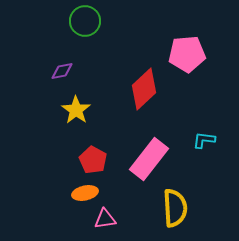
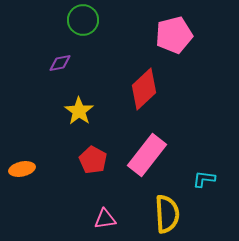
green circle: moved 2 px left, 1 px up
pink pentagon: moved 13 px left, 19 px up; rotated 9 degrees counterclockwise
purple diamond: moved 2 px left, 8 px up
yellow star: moved 3 px right, 1 px down
cyan L-shape: moved 39 px down
pink rectangle: moved 2 px left, 4 px up
orange ellipse: moved 63 px left, 24 px up
yellow semicircle: moved 8 px left, 6 px down
